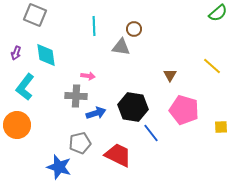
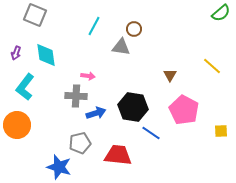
green semicircle: moved 3 px right
cyan line: rotated 30 degrees clockwise
pink pentagon: rotated 12 degrees clockwise
yellow square: moved 4 px down
blue line: rotated 18 degrees counterclockwise
red trapezoid: rotated 20 degrees counterclockwise
